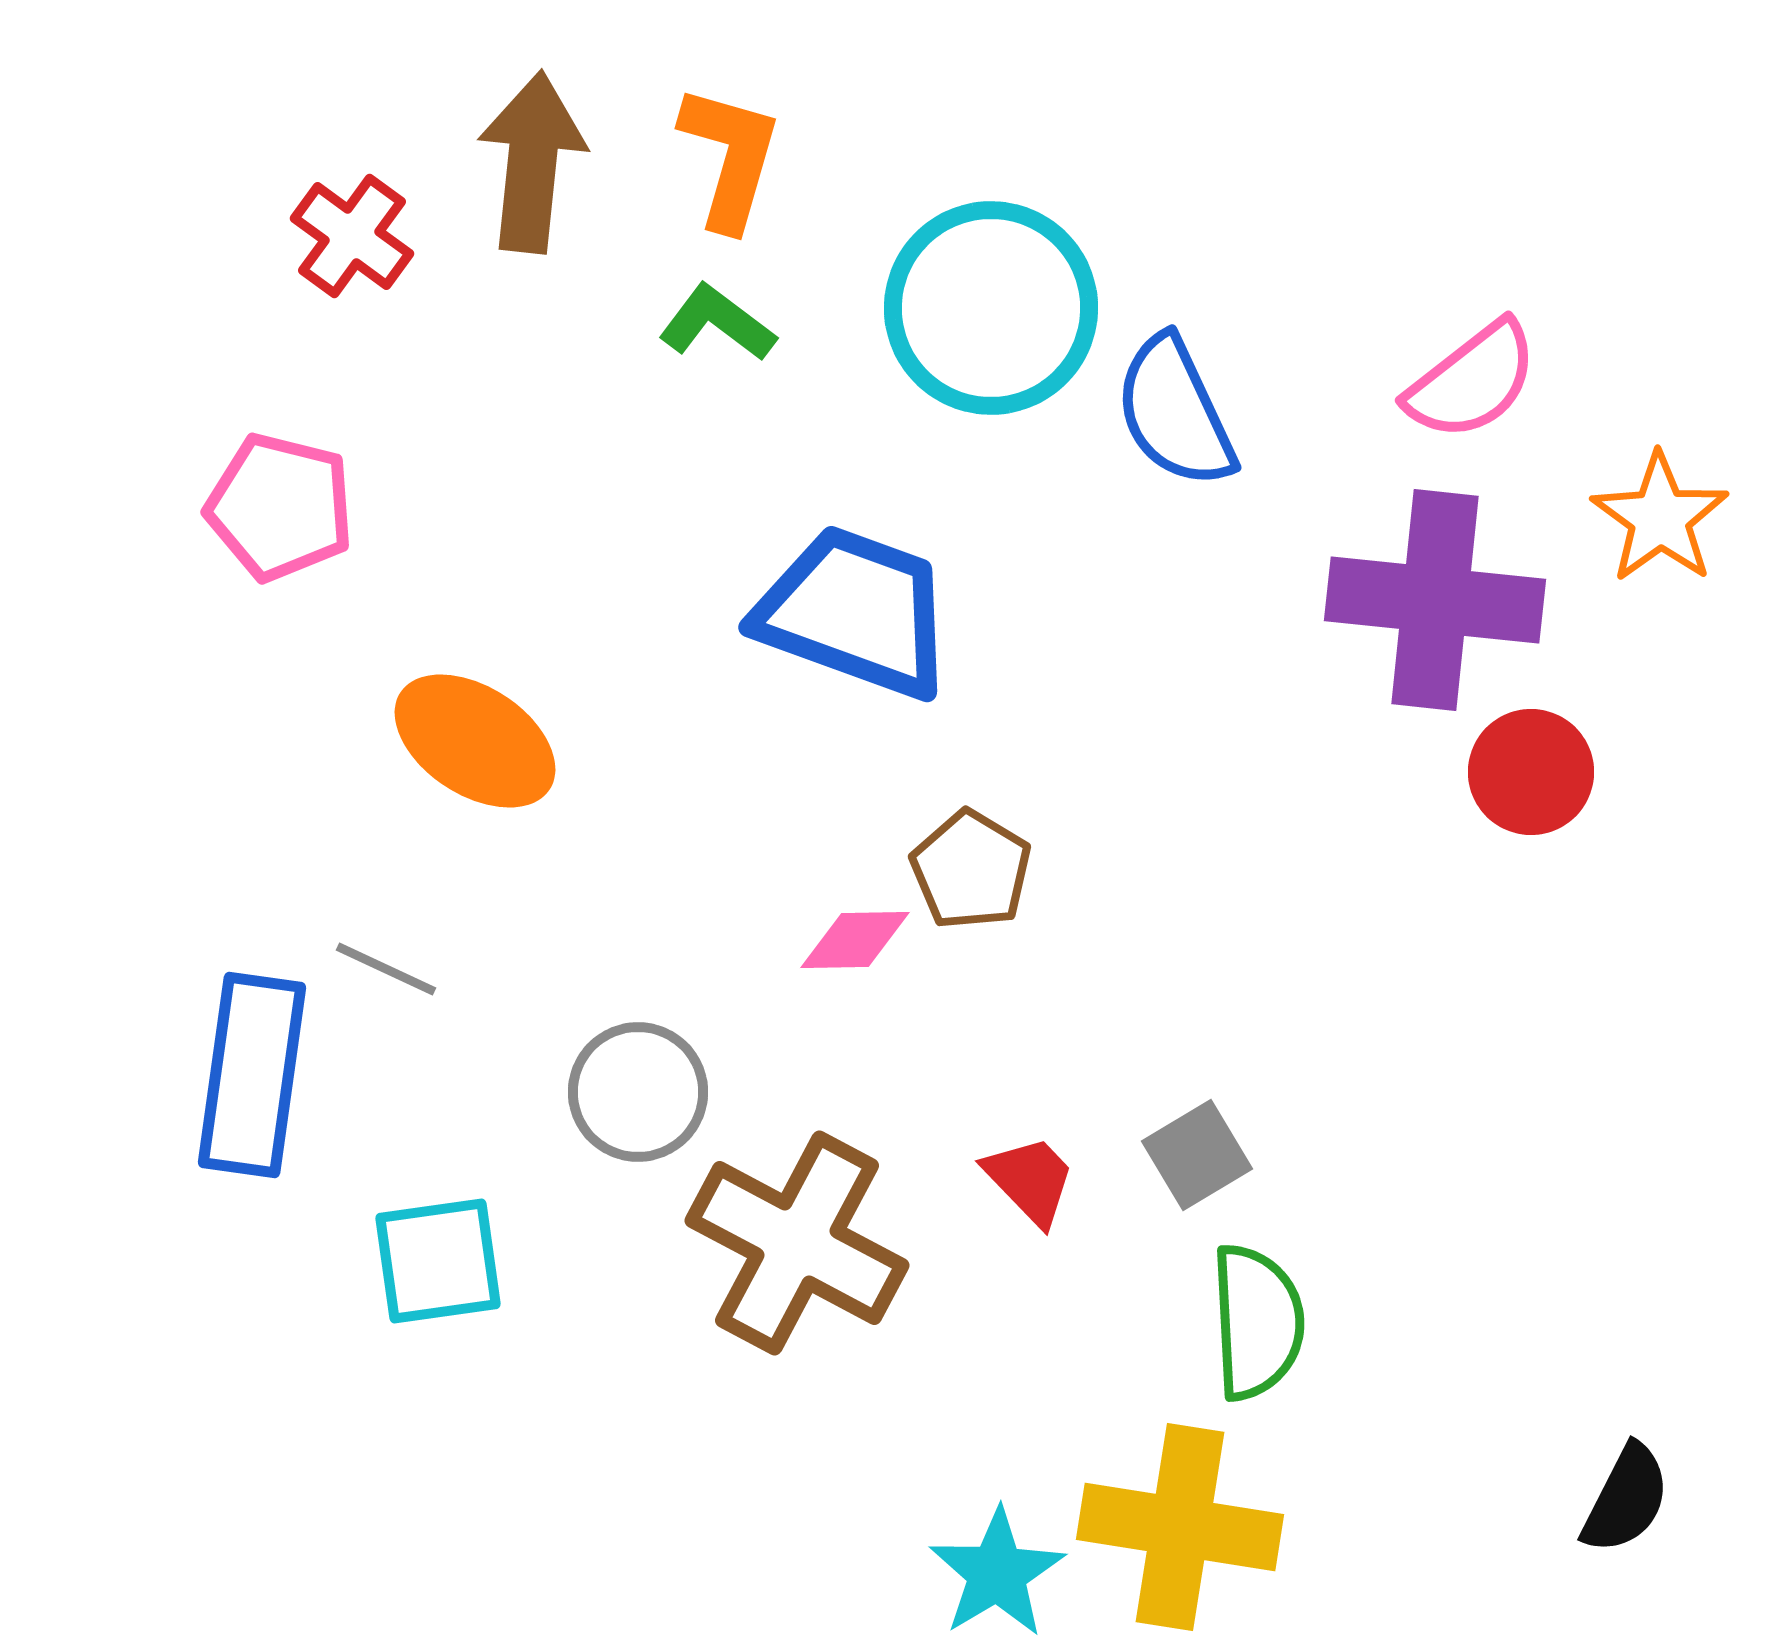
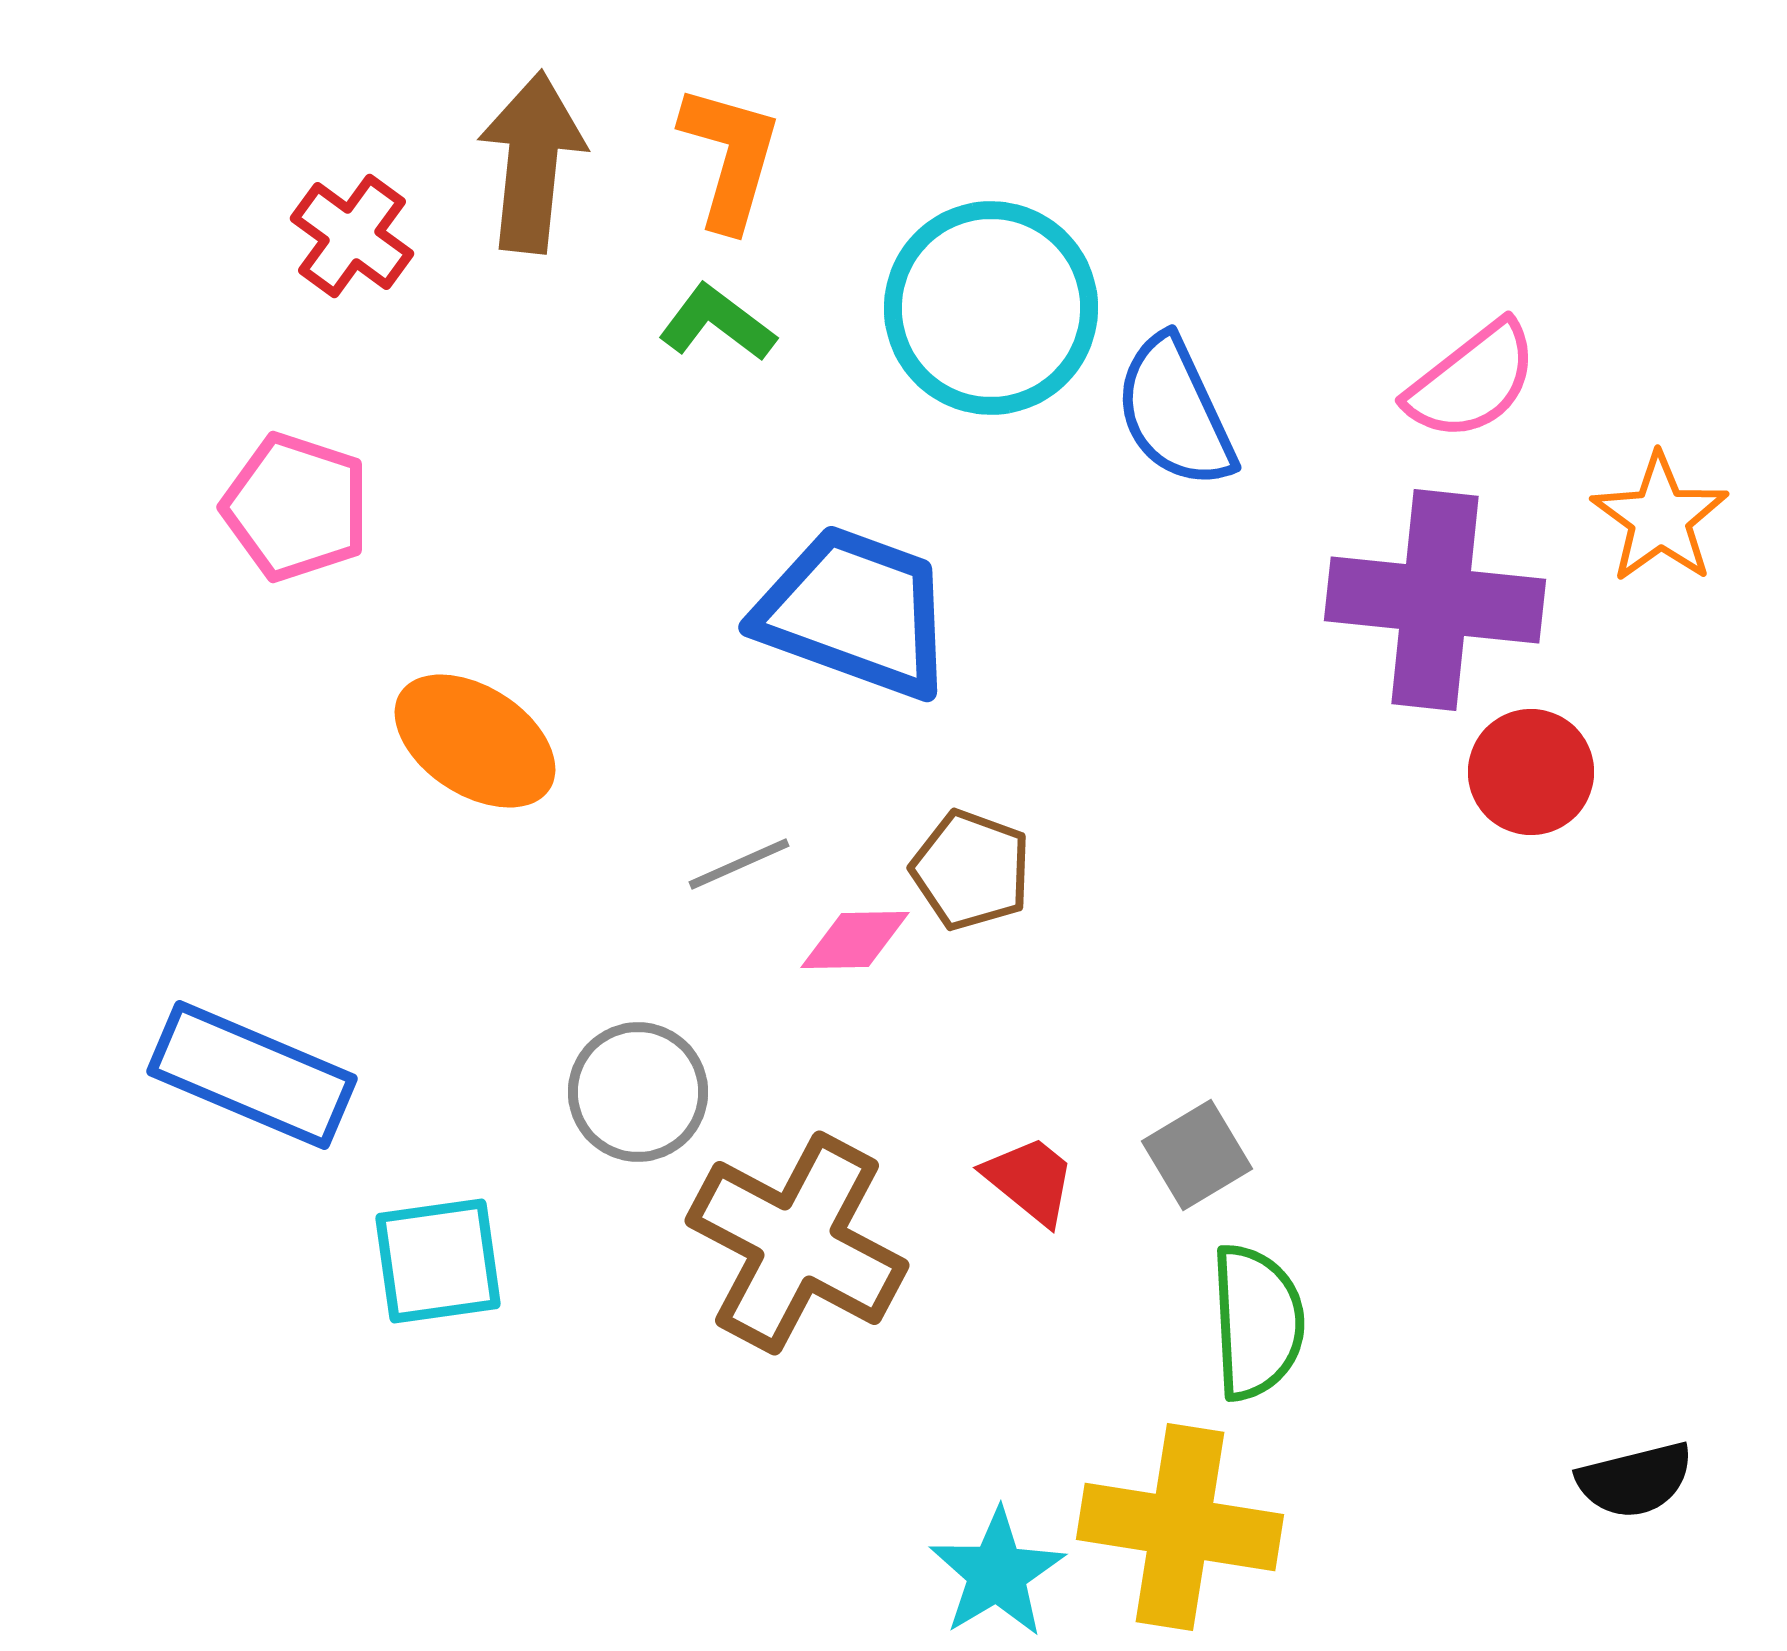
pink pentagon: moved 16 px right; rotated 4 degrees clockwise
brown pentagon: rotated 11 degrees counterclockwise
gray line: moved 353 px right, 105 px up; rotated 49 degrees counterclockwise
blue rectangle: rotated 75 degrees counterclockwise
red trapezoid: rotated 7 degrees counterclockwise
black semicircle: moved 9 px right, 19 px up; rotated 49 degrees clockwise
